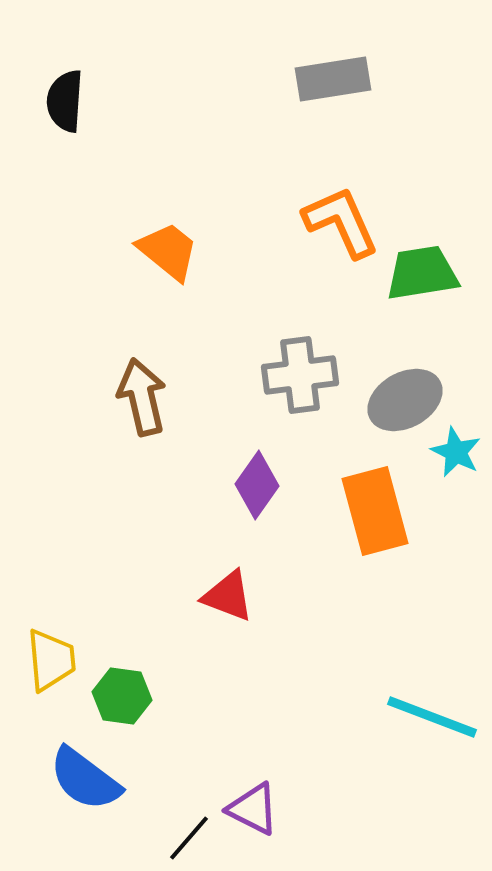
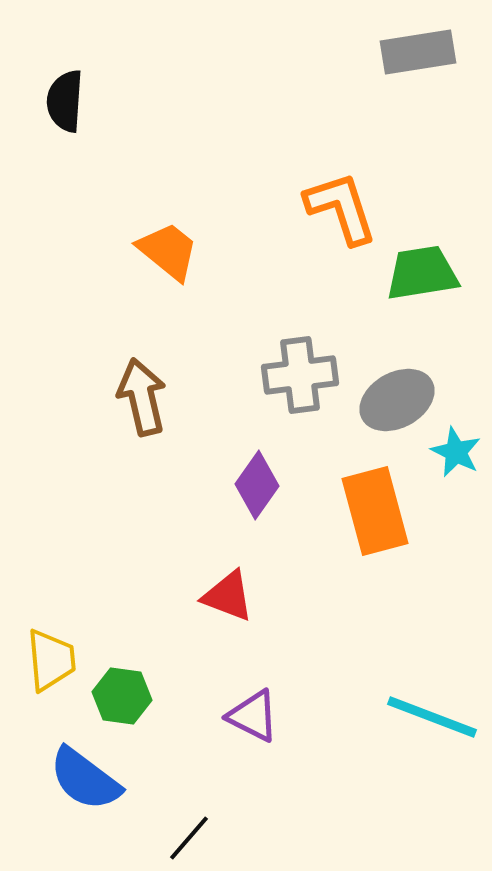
gray rectangle: moved 85 px right, 27 px up
orange L-shape: moved 14 px up; rotated 6 degrees clockwise
gray ellipse: moved 8 px left
purple triangle: moved 93 px up
